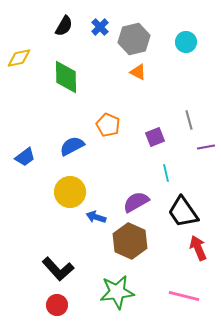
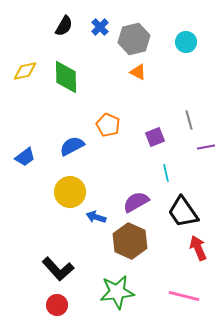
yellow diamond: moved 6 px right, 13 px down
